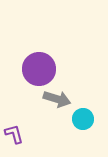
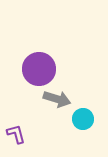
purple L-shape: moved 2 px right
